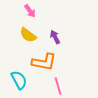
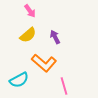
yellow semicircle: rotated 78 degrees counterclockwise
orange L-shape: moved 1 px down; rotated 30 degrees clockwise
cyan semicircle: rotated 90 degrees clockwise
pink line: moved 6 px right
